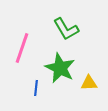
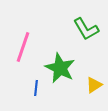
green L-shape: moved 20 px right
pink line: moved 1 px right, 1 px up
yellow triangle: moved 5 px right, 2 px down; rotated 30 degrees counterclockwise
